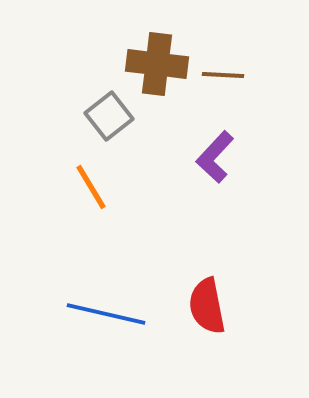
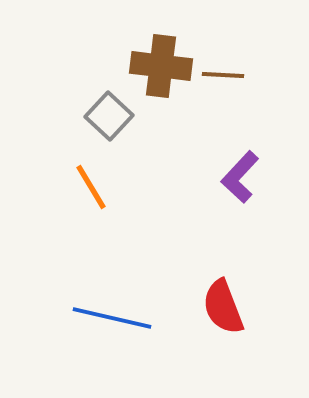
brown cross: moved 4 px right, 2 px down
gray square: rotated 9 degrees counterclockwise
purple L-shape: moved 25 px right, 20 px down
red semicircle: moved 16 px right, 1 px down; rotated 10 degrees counterclockwise
blue line: moved 6 px right, 4 px down
